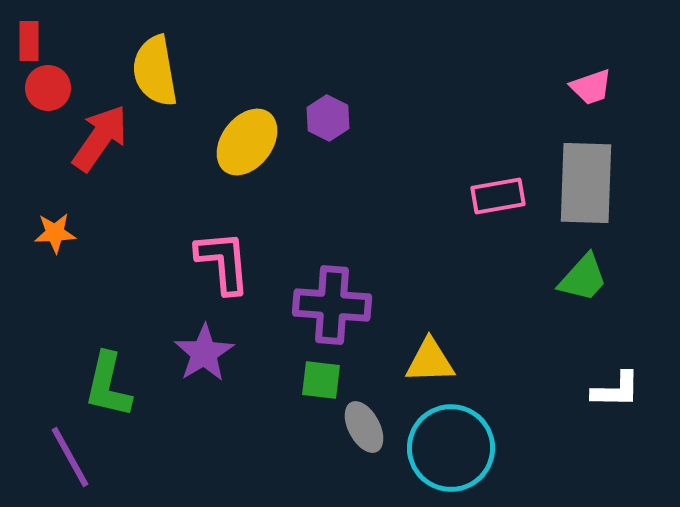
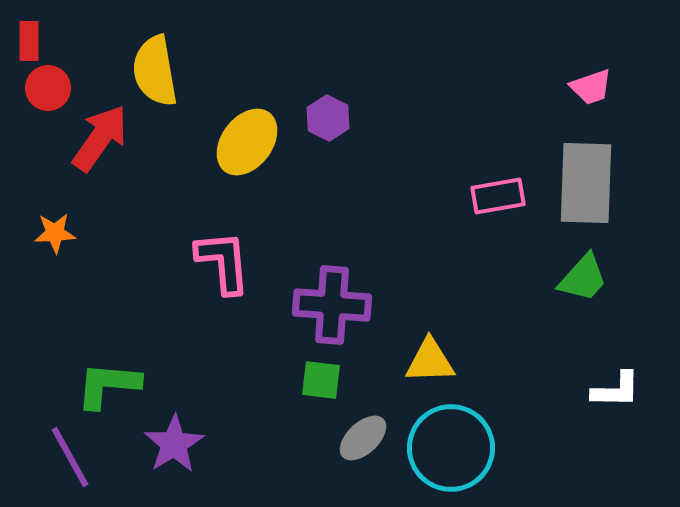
purple star: moved 30 px left, 91 px down
green L-shape: rotated 82 degrees clockwise
gray ellipse: moved 1 px left, 11 px down; rotated 75 degrees clockwise
